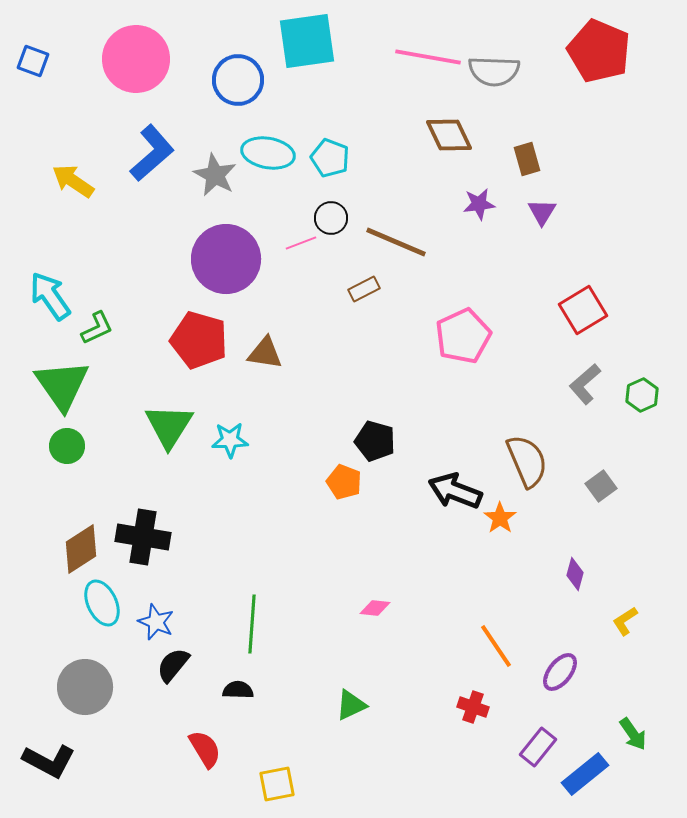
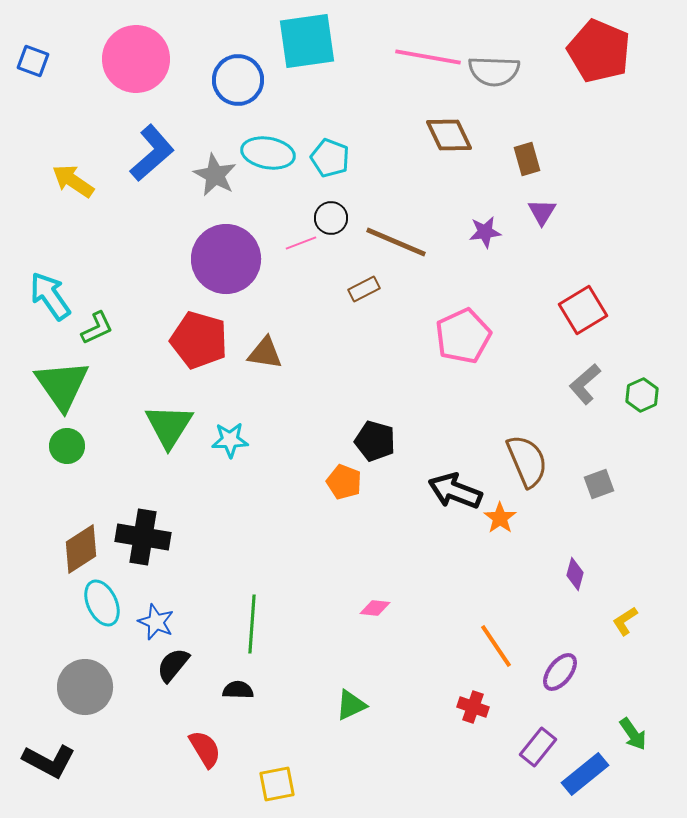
purple star at (479, 204): moved 6 px right, 28 px down
gray square at (601, 486): moved 2 px left, 2 px up; rotated 16 degrees clockwise
